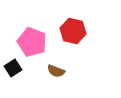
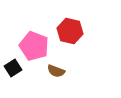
red hexagon: moved 3 px left
pink pentagon: moved 2 px right, 4 px down
